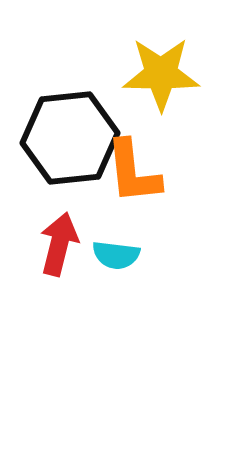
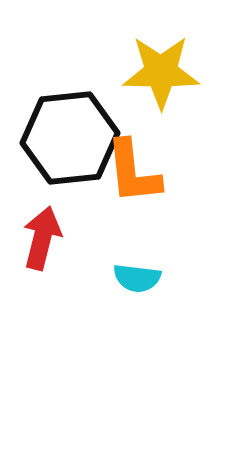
yellow star: moved 2 px up
red arrow: moved 17 px left, 6 px up
cyan semicircle: moved 21 px right, 23 px down
